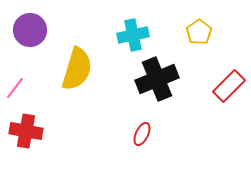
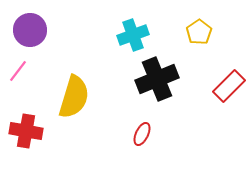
cyan cross: rotated 8 degrees counterclockwise
yellow semicircle: moved 3 px left, 28 px down
pink line: moved 3 px right, 17 px up
